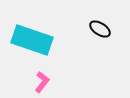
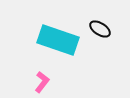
cyan rectangle: moved 26 px right
